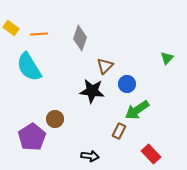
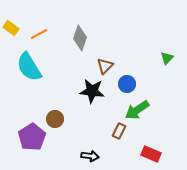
orange line: rotated 24 degrees counterclockwise
red rectangle: rotated 24 degrees counterclockwise
